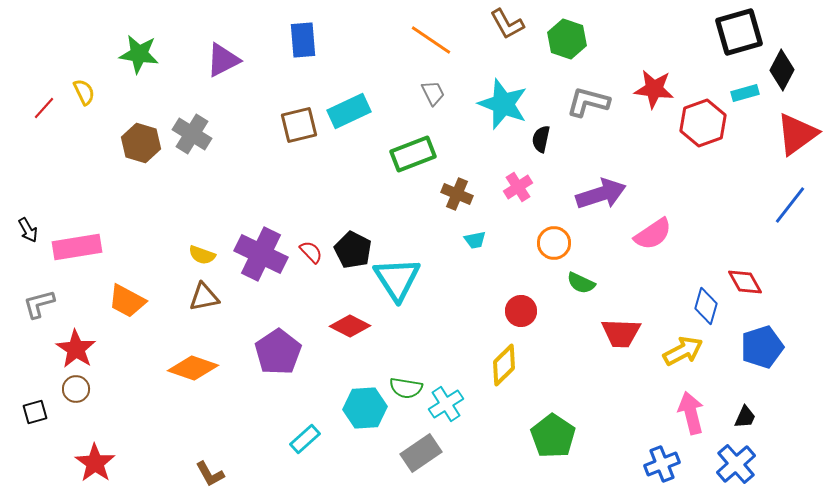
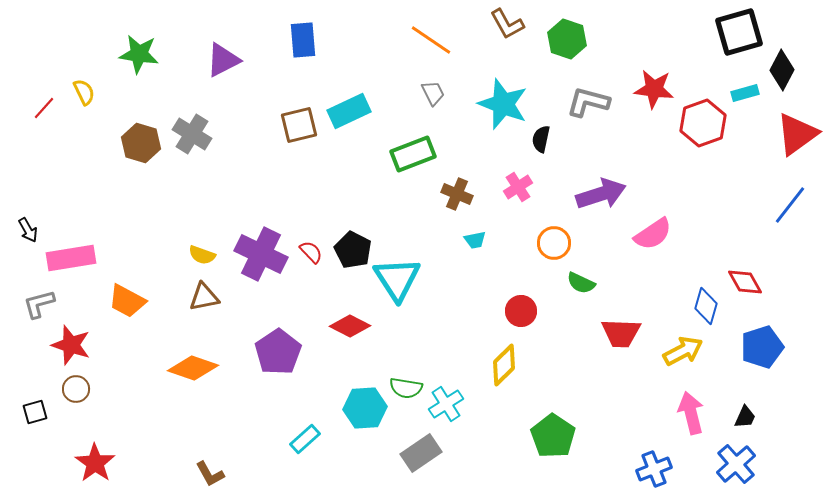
pink rectangle at (77, 247): moved 6 px left, 11 px down
red star at (76, 349): moved 5 px left, 4 px up; rotated 15 degrees counterclockwise
blue cross at (662, 464): moved 8 px left, 5 px down
